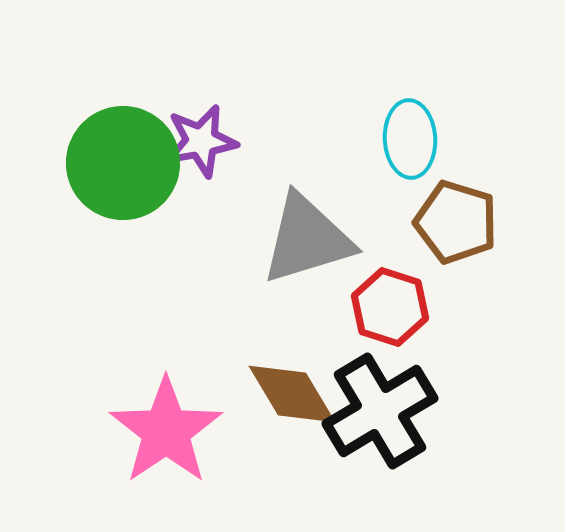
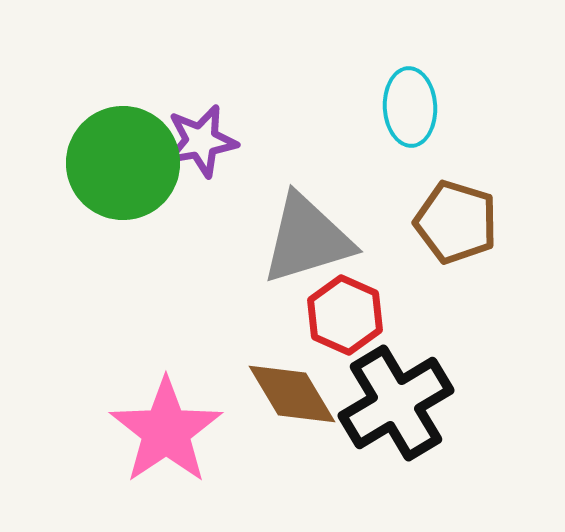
cyan ellipse: moved 32 px up
red hexagon: moved 45 px left, 8 px down; rotated 6 degrees clockwise
black cross: moved 16 px right, 8 px up
